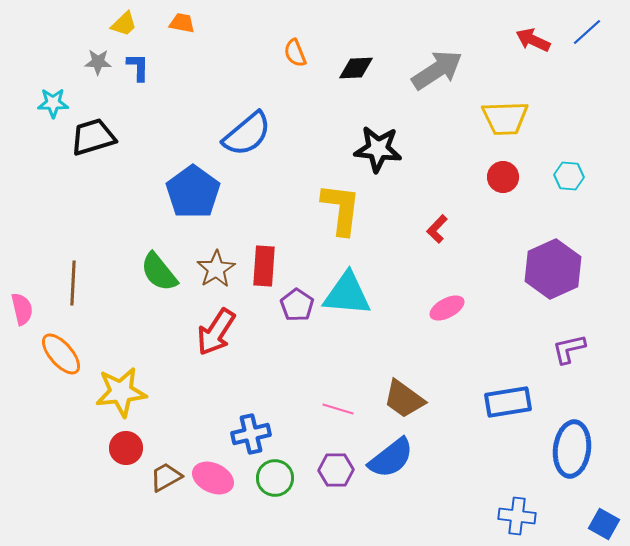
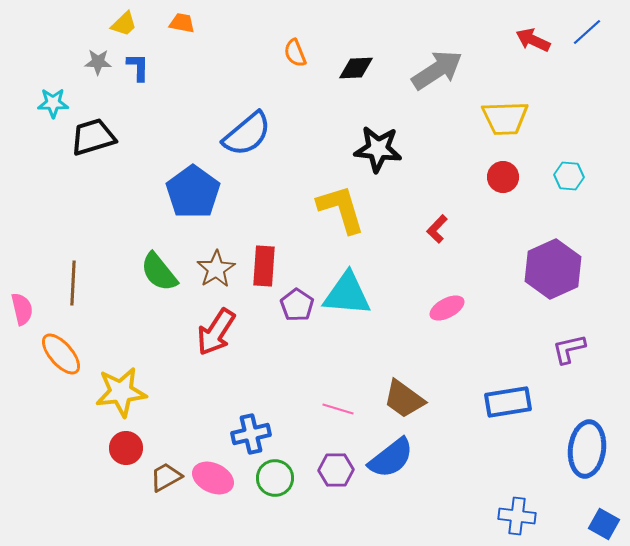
yellow L-shape at (341, 209): rotated 24 degrees counterclockwise
blue ellipse at (572, 449): moved 15 px right
